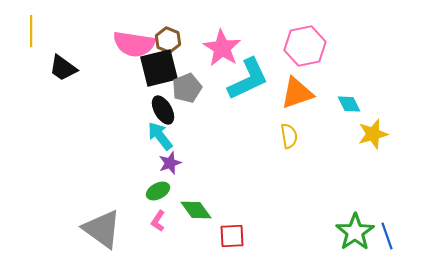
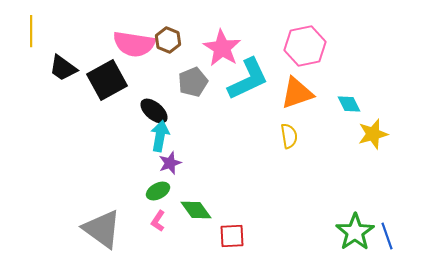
black square: moved 52 px left, 12 px down; rotated 15 degrees counterclockwise
gray pentagon: moved 6 px right, 6 px up
black ellipse: moved 9 px left, 1 px down; rotated 20 degrees counterclockwise
cyan arrow: rotated 48 degrees clockwise
